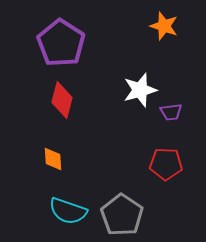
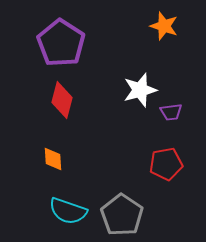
red pentagon: rotated 12 degrees counterclockwise
